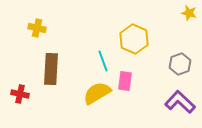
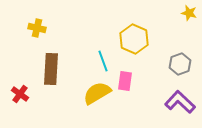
red cross: rotated 24 degrees clockwise
